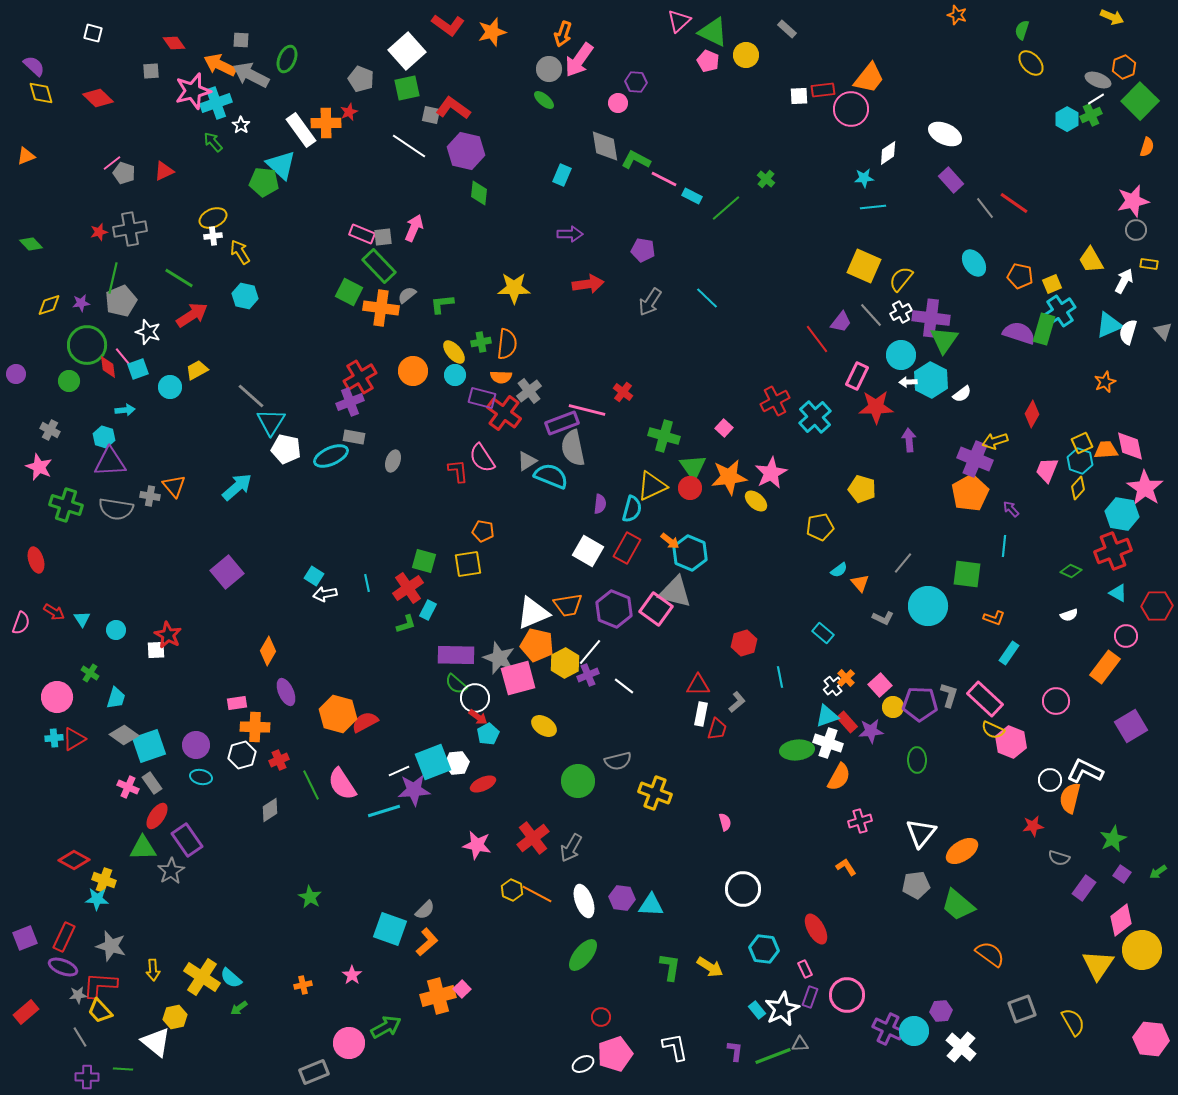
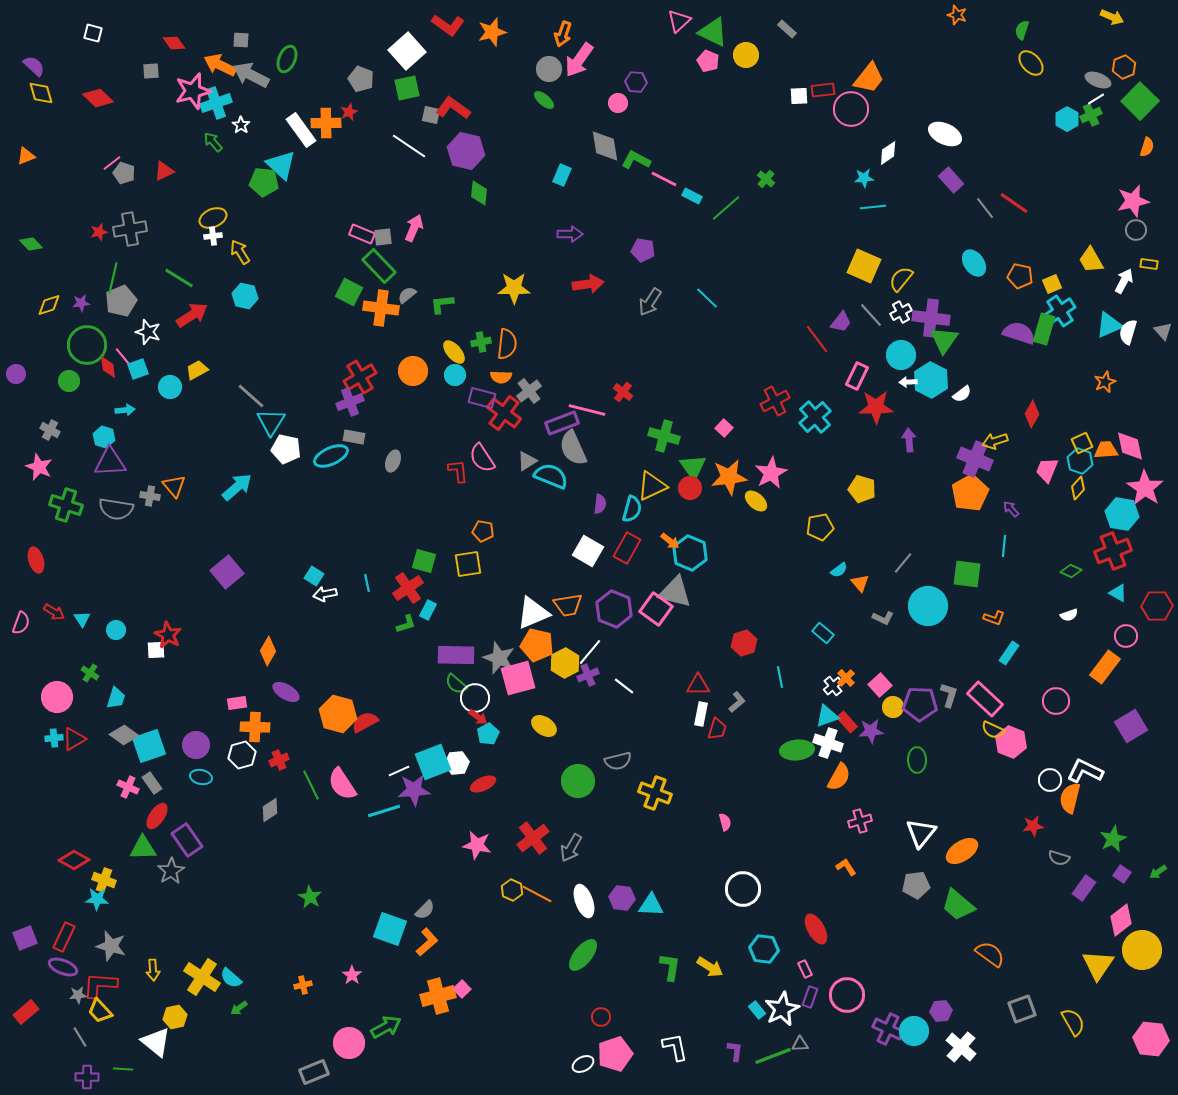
gray semicircle at (573, 448): rotated 12 degrees counterclockwise
purple ellipse at (286, 692): rotated 36 degrees counterclockwise
